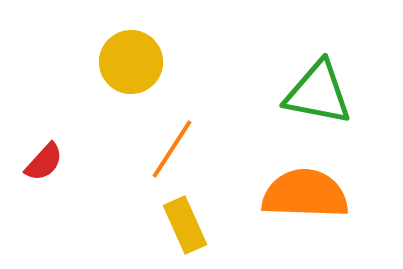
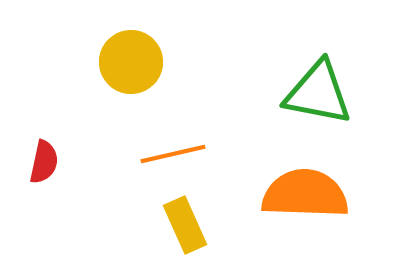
orange line: moved 1 px right, 5 px down; rotated 44 degrees clockwise
red semicircle: rotated 30 degrees counterclockwise
